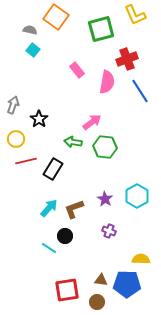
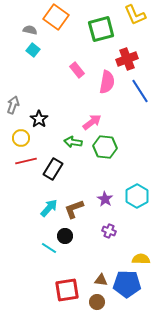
yellow circle: moved 5 px right, 1 px up
